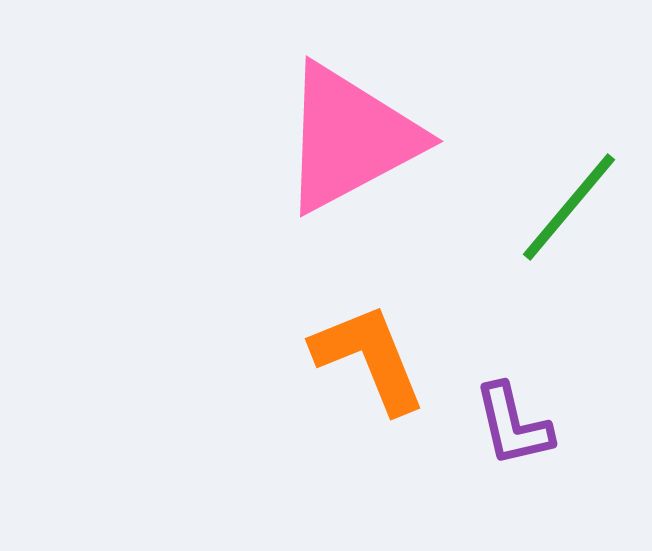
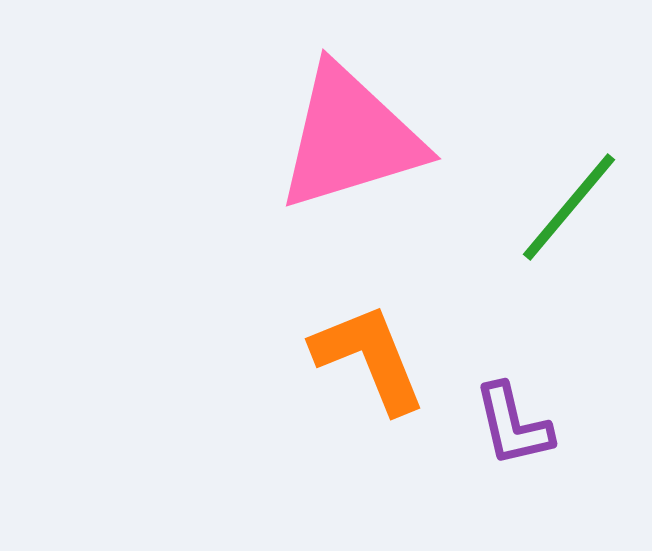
pink triangle: rotated 11 degrees clockwise
